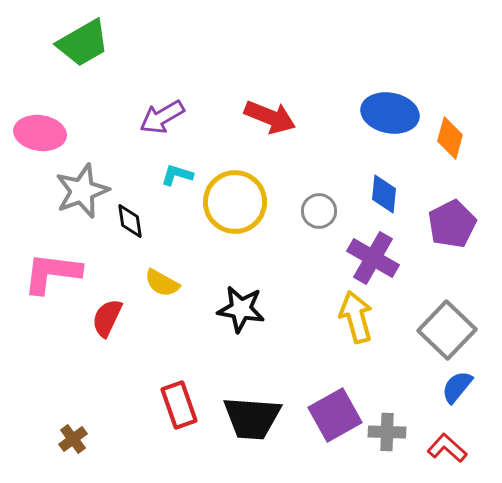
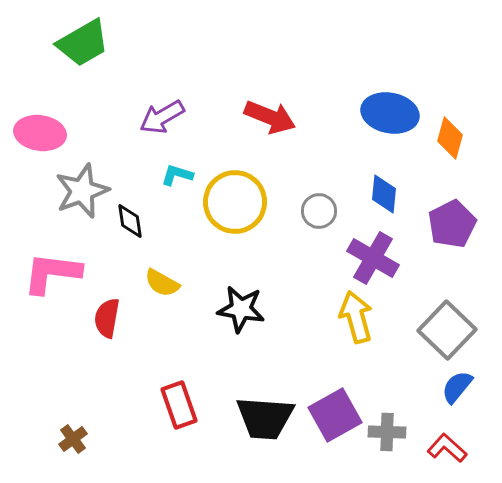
red semicircle: rotated 15 degrees counterclockwise
black trapezoid: moved 13 px right
